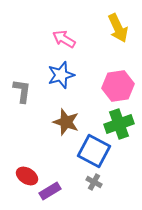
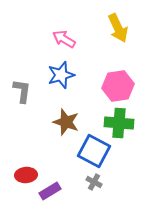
green cross: moved 1 px up; rotated 24 degrees clockwise
red ellipse: moved 1 px left, 1 px up; rotated 35 degrees counterclockwise
